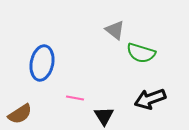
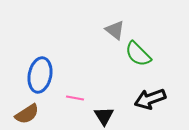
green semicircle: moved 3 px left, 1 px down; rotated 28 degrees clockwise
blue ellipse: moved 2 px left, 12 px down
brown semicircle: moved 7 px right
